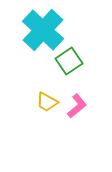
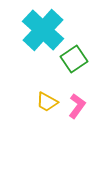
green square: moved 5 px right, 2 px up
pink L-shape: rotated 15 degrees counterclockwise
